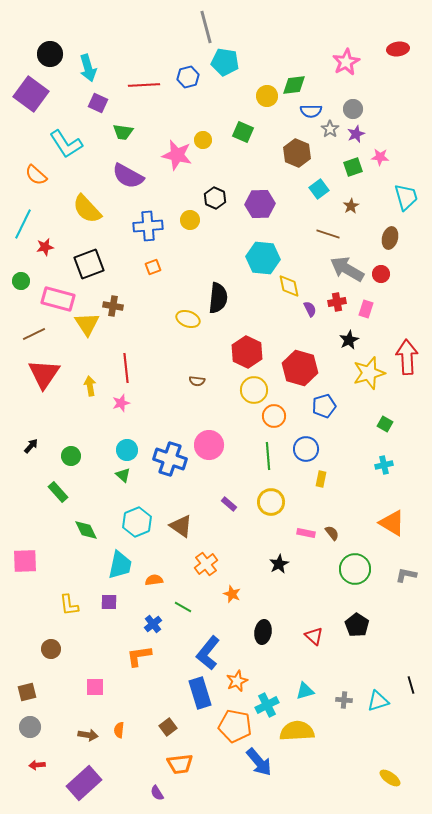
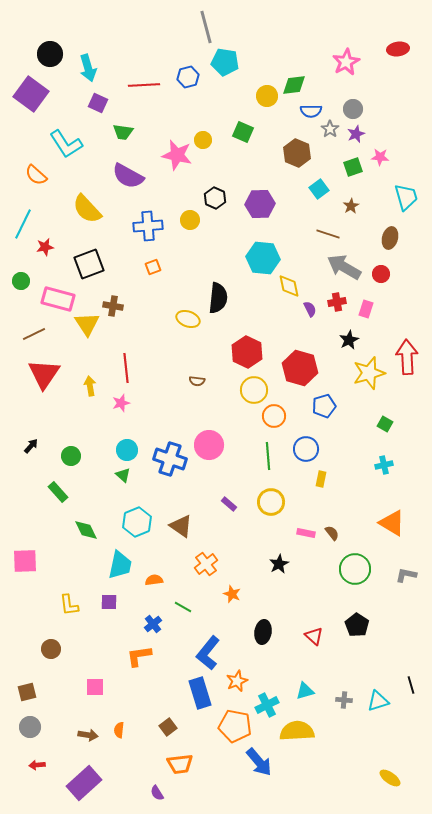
gray arrow at (347, 269): moved 3 px left, 2 px up
